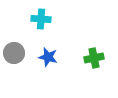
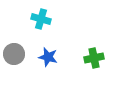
cyan cross: rotated 12 degrees clockwise
gray circle: moved 1 px down
